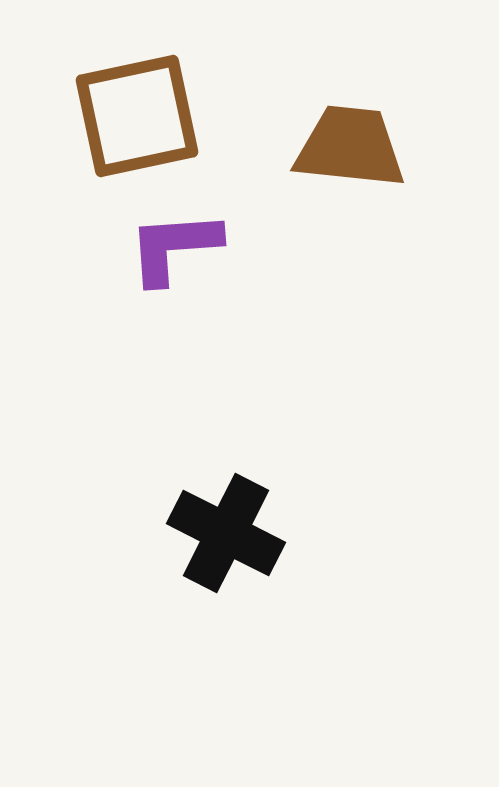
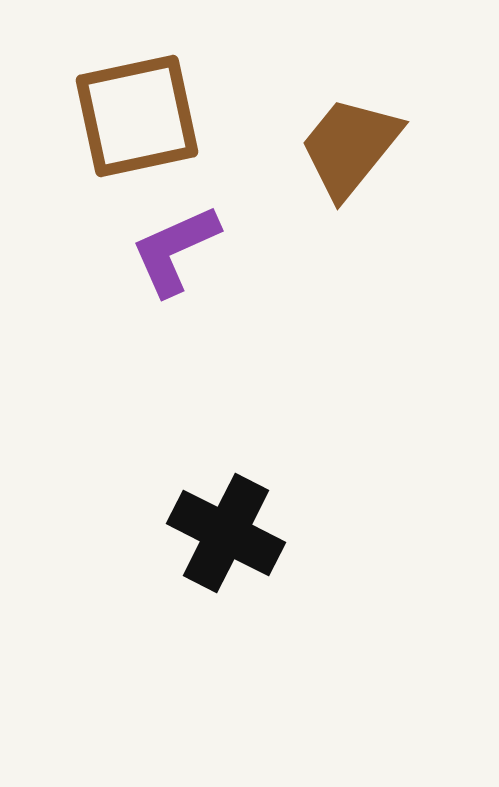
brown trapezoid: rotated 57 degrees counterclockwise
purple L-shape: moved 1 px right, 3 px down; rotated 20 degrees counterclockwise
